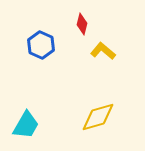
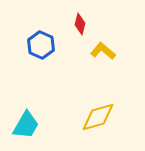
red diamond: moved 2 px left
